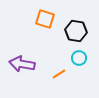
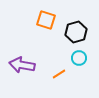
orange square: moved 1 px right, 1 px down
black hexagon: moved 1 px down; rotated 25 degrees counterclockwise
purple arrow: moved 1 px down
